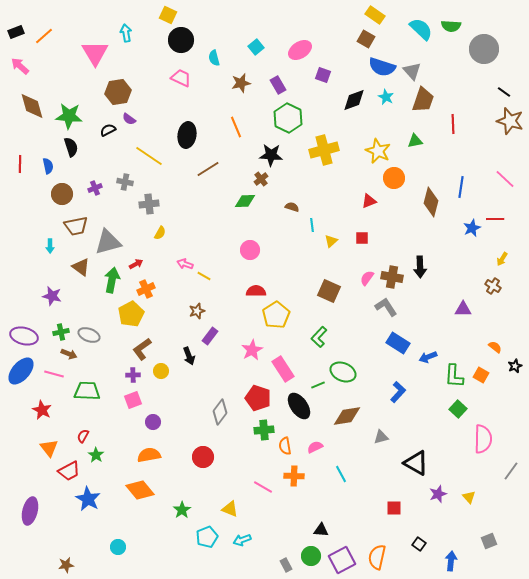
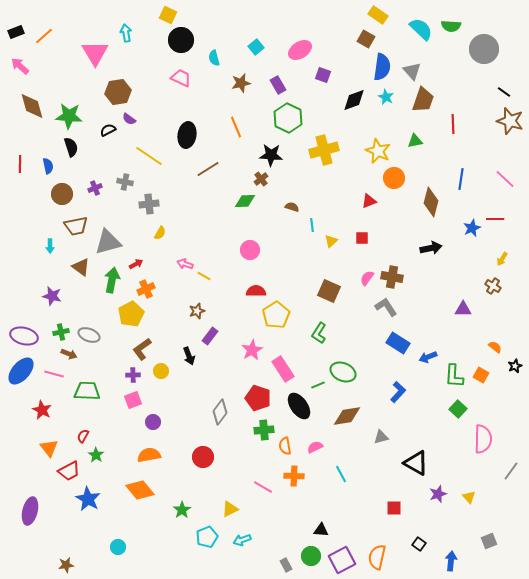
yellow rectangle at (375, 15): moved 3 px right
blue semicircle at (382, 67): rotated 100 degrees counterclockwise
blue line at (461, 187): moved 8 px up
black arrow at (420, 267): moved 11 px right, 19 px up; rotated 100 degrees counterclockwise
green L-shape at (319, 337): moved 4 px up; rotated 10 degrees counterclockwise
yellow triangle at (230, 509): rotated 48 degrees counterclockwise
